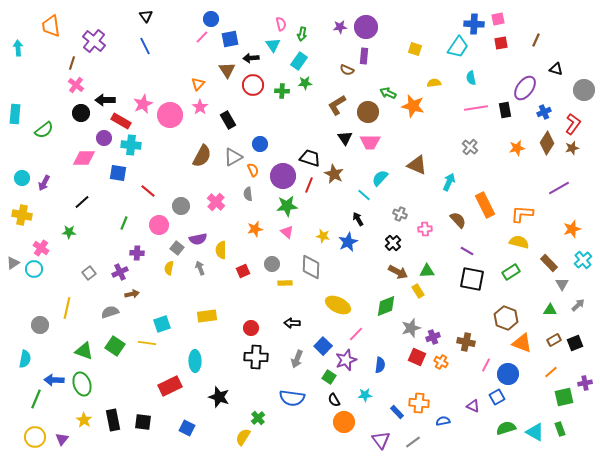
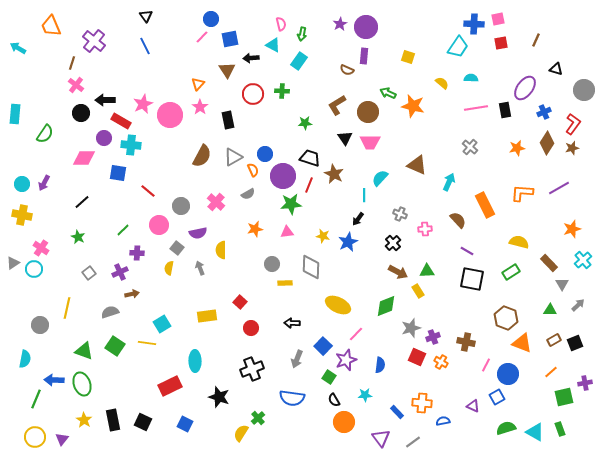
orange trapezoid at (51, 26): rotated 15 degrees counterclockwise
purple star at (340, 27): moved 3 px up; rotated 24 degrees counterclockwise
cyan triangle at (273, 45): rotated 28 degrees counterclockwise
cyan arrow at (18, 48): rotated 56 degrees counterclockwise
yellow square at (415, 49): moved 7 px left, 8 px down
cyan semicircle at (471, 78): rotated 104 degrees clockwise
green star at (305, 83): moved 40 px down
yellow semicircle at (434, 83): moved 8 px right; rotated 48 degrees clockwise
red circle at (253, 85): moved 9 px down
black rectangle at (228, 120): rotated 18 degrees clockwise
green semicircle at (44, 130): moved 1 px right, 4 px down; rotated 18 degrees counterclockwise
blue circle at (260, 144): moved 5 px right, 10 px down
cyan circle at (22, 178): moved 6 px down
gray semicircle at (248, 194): rotated 112 degrees counterclockwise
cyan line at (364, 195): rotated 48 degrees clockwise
green star at (287, 206): moved 4 px right, 2 px up
orange L-shape at (522, 214): moved 21 px up
black arrow at (358, 219): rotated 112 degrees counterclockwise
green line at (124, 223): moved 1 px left, 7 px down; rotated 24 degrees clockwise
green star at (69, 232): moved 9 px right, 5 px down; rotated 24 degrees clockwise
pink triangle at (287, 232): rotated 48 degrees counterclockwise
purple semicircle at (198, 239): moved 6 px up
red square at (243, 271): moved 3 px left, 31 px down; rotated 24 degrees counterclockwise
cyan square at (162, 324): rotated 12 degrees counterclockwise
black cross at (256, 357): moved 4 px left, 12 px down; rotated 25 degrees counterclockwise
orange cross at (419, 403): moved 3 px right
black square at (143, 422): rotated 18 degrees clockwise
blue square at (187, 428): moved 2 px left, 4 px up
yellow semicircle at (243, 437): moved 2 px left, 4 px up
purple triangle at (381, 440): moved 2 px up
